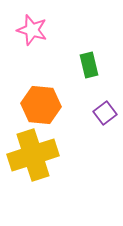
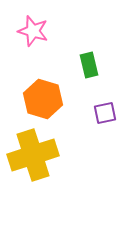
pink star: moved 1 px right, 1 px down
orange hexagon: moved 2 px right, 6 px up; rotated 12 degrees clockwise
purple square: rotated 25 degrees clockwise
